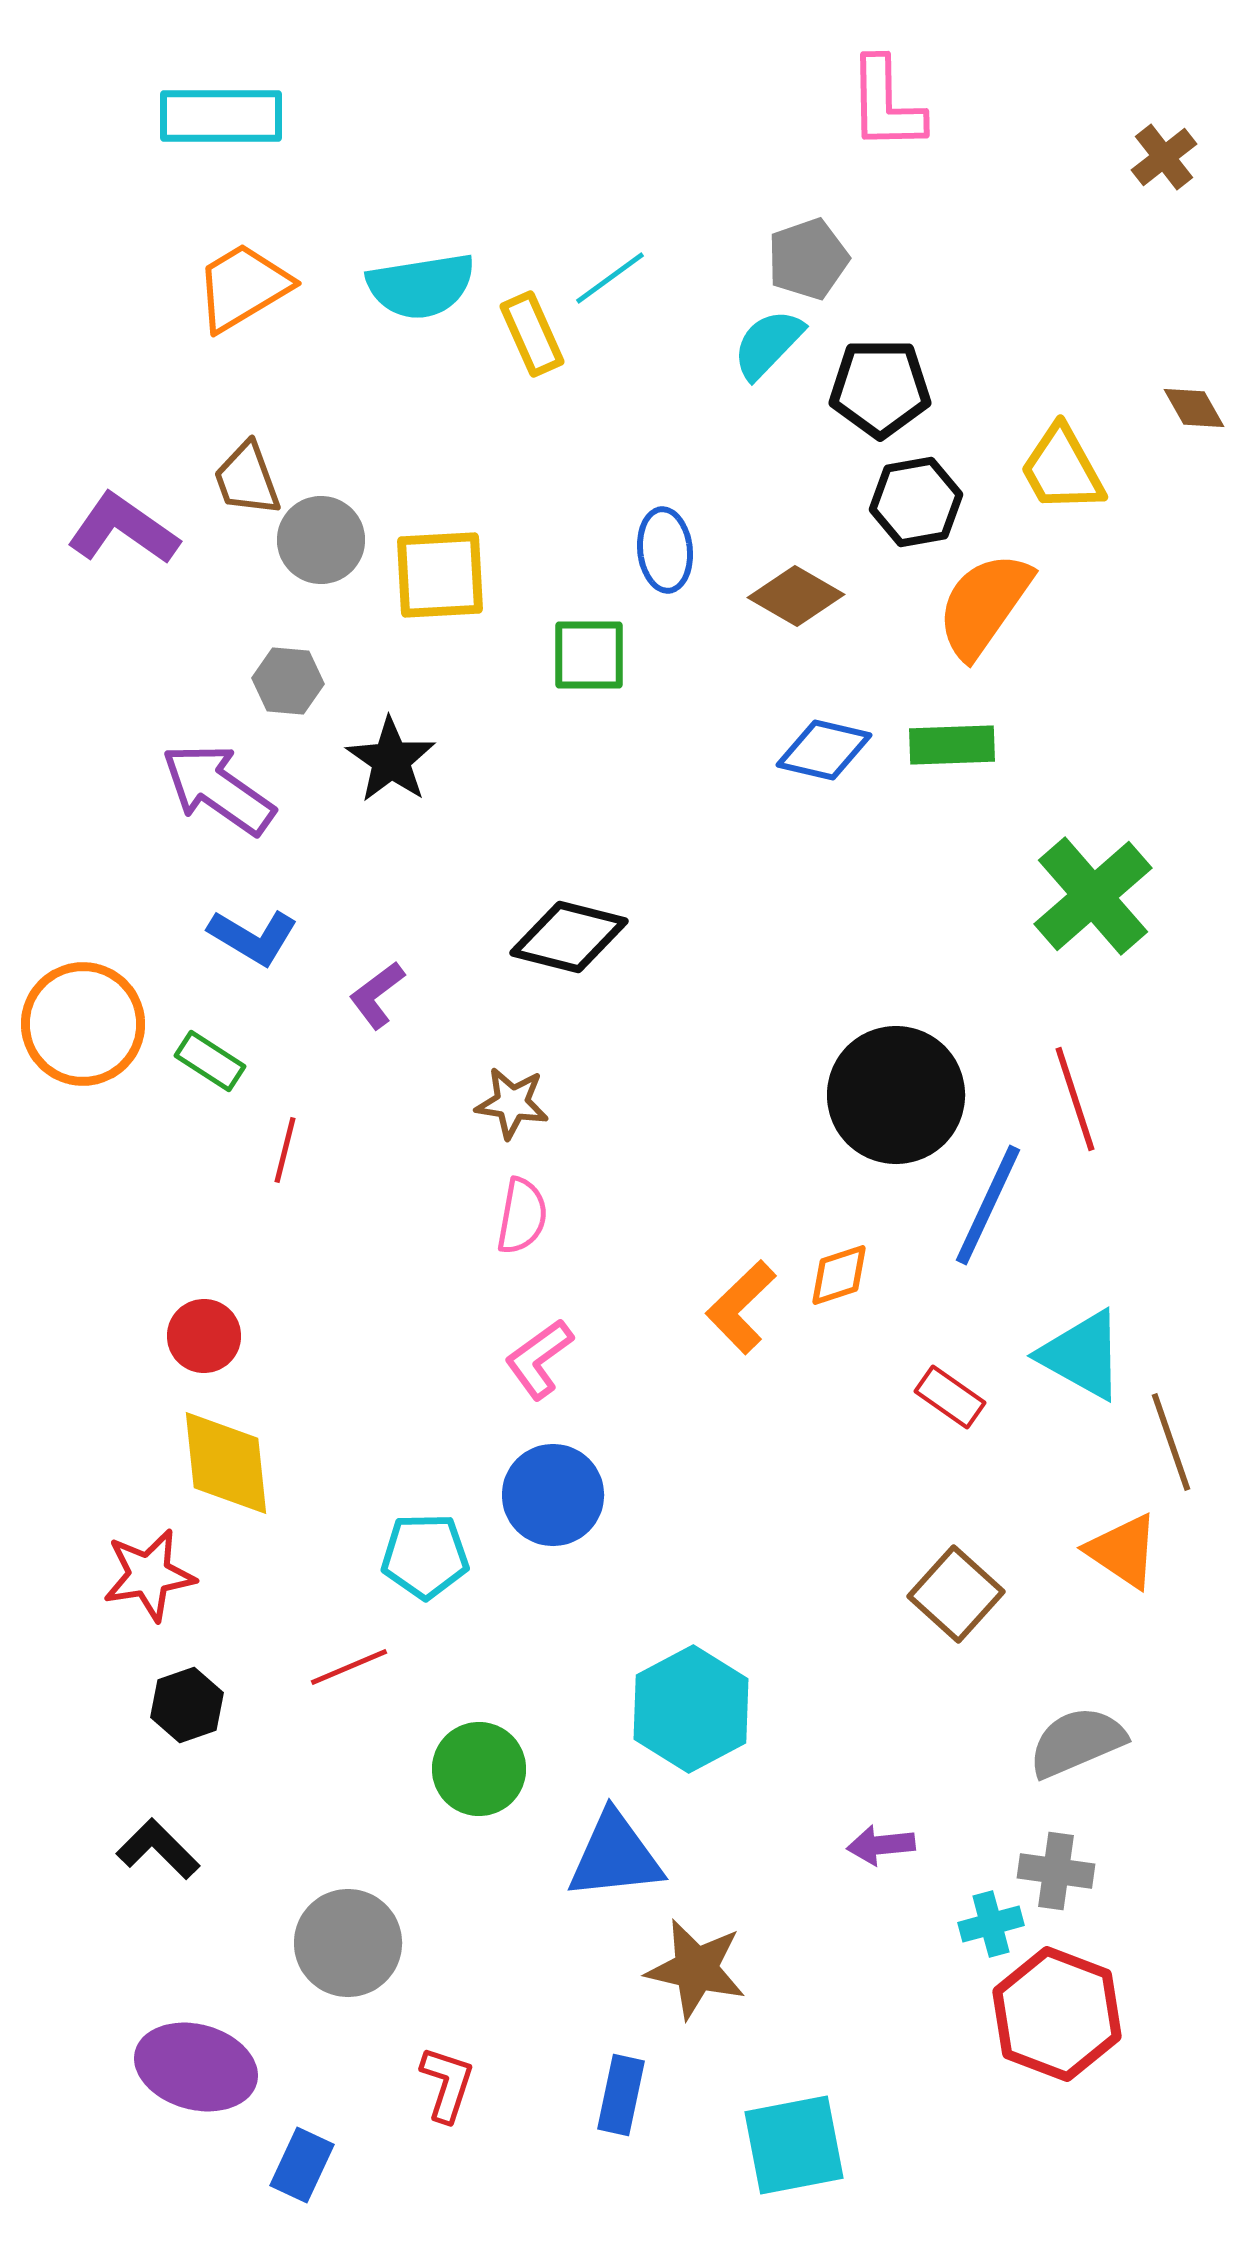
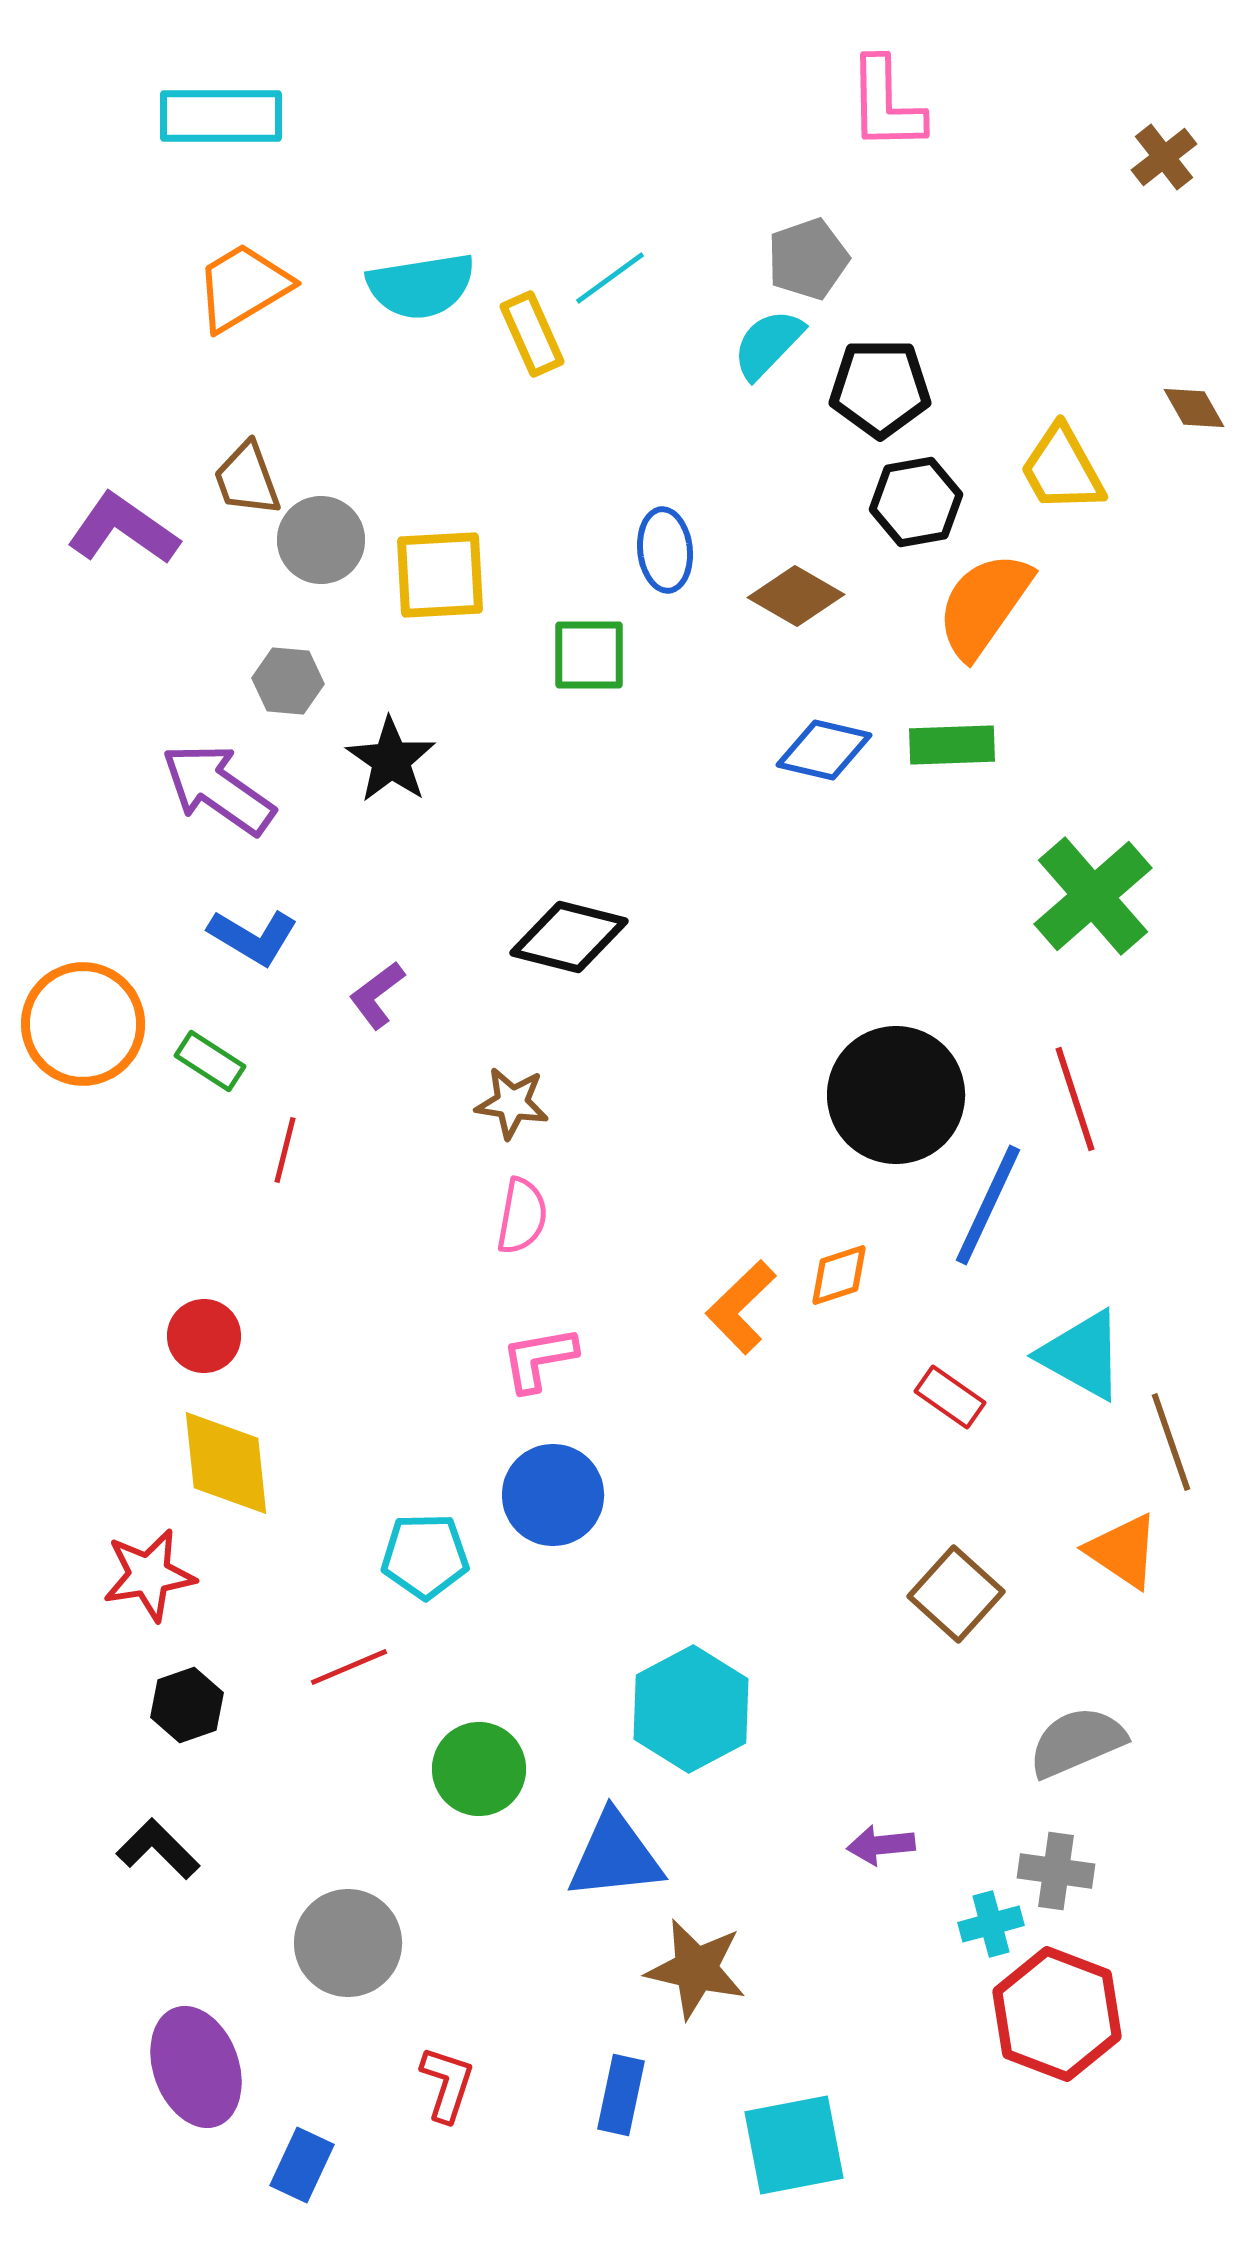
pink L-shape at (539, 1359): rotated 26 degrees clockwise
purple ellipse at (196, 2067): rotated 55 degrees clockwise
